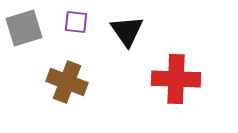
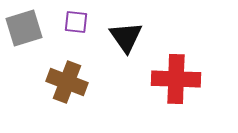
black triangle: moved 1 px left, 6 px down
